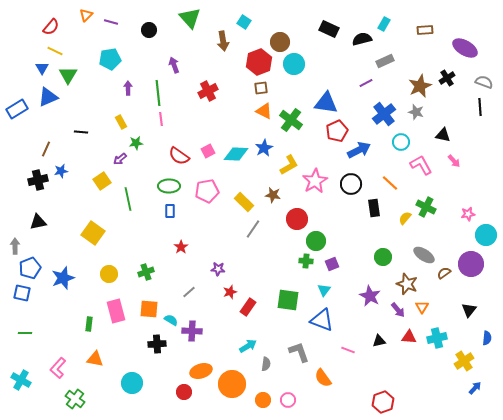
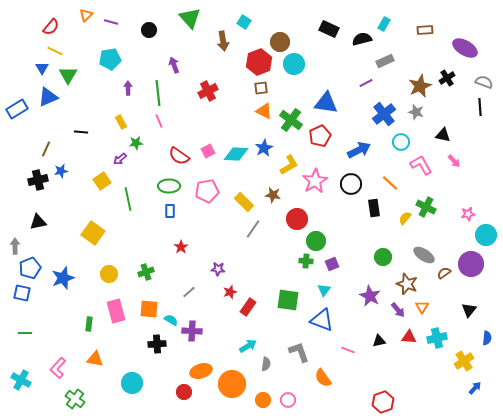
pink line at (161, 119): moved 2 px left, 2 px down; rotated 16 degrees counterclockwise
red pentagon at (337, 131): moved 17 px left, 5 px down
